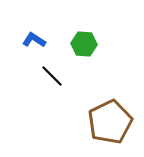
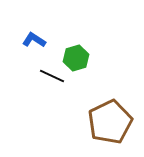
green hexagon: moved 8 px left, 14 px down; rotated 20 degrees counterclockwise
black line: rotated 20 degrees counterclockwise
